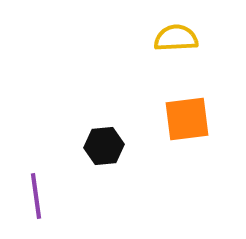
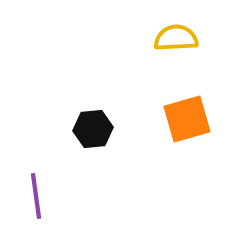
orange square: rotated 9 degrees counterclockwise
black hexagon: moved 11 px left, 17 px up
